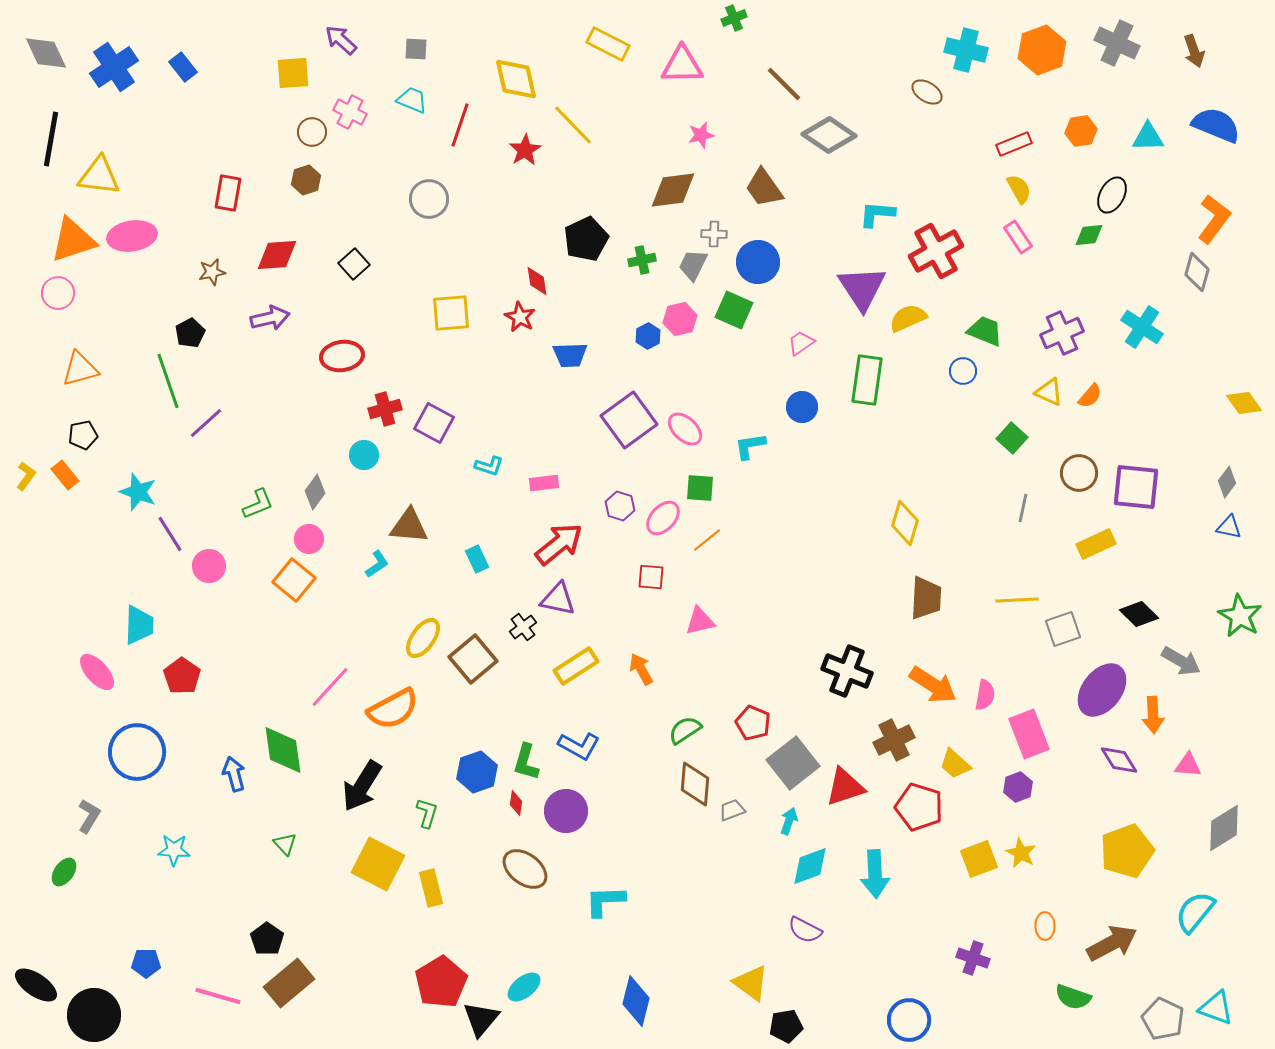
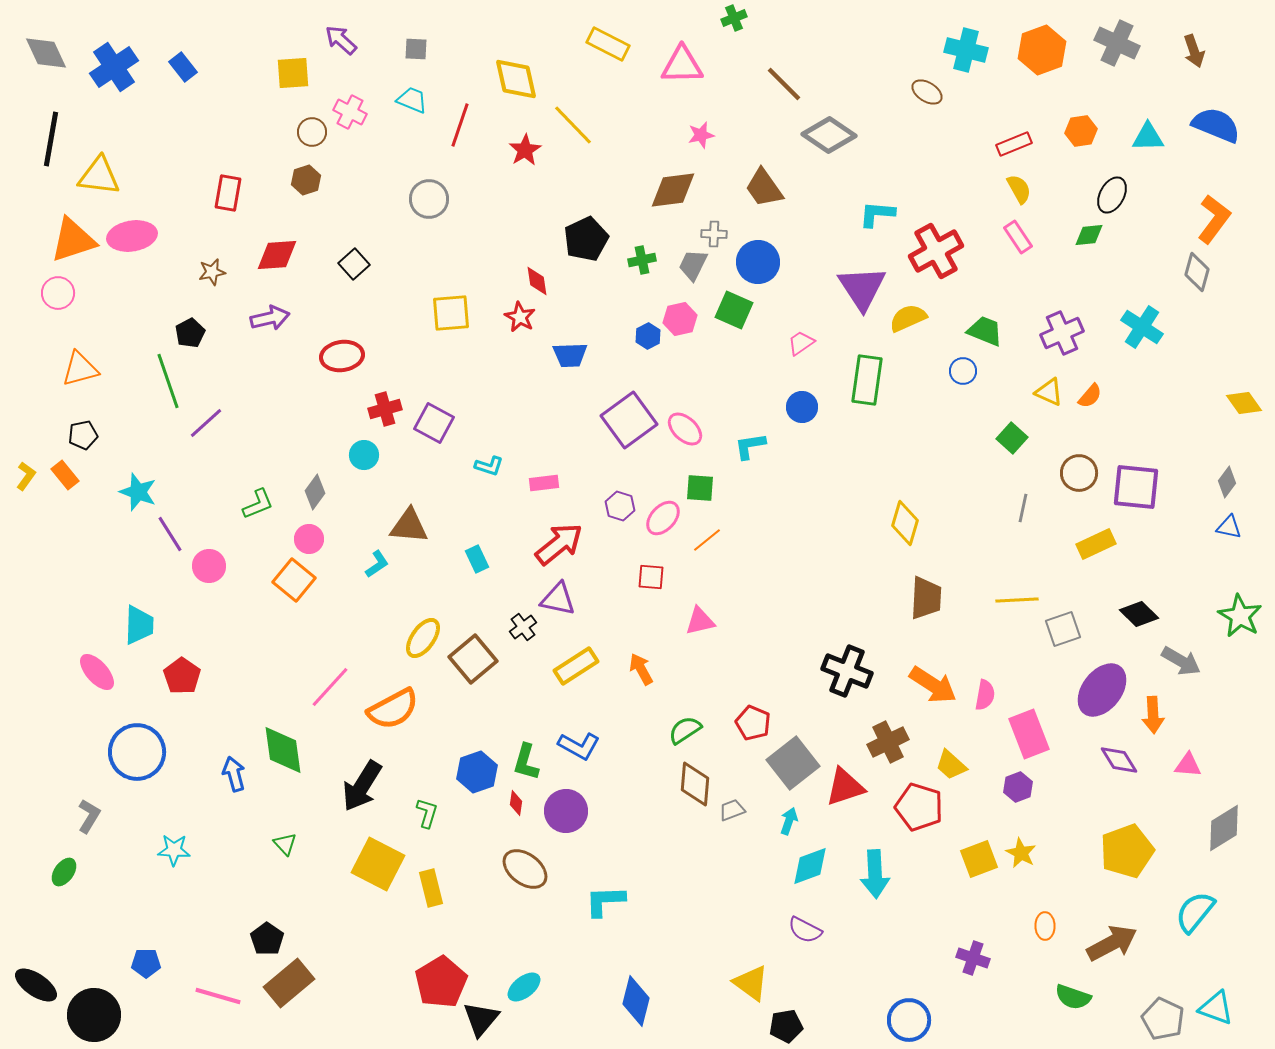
brown cross at (894, 740): moved 6 px left, 2 px down
yellow trapezoid at (955, 764): moved 4 px left, 1 px down
